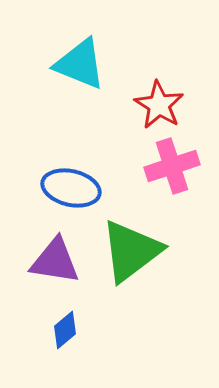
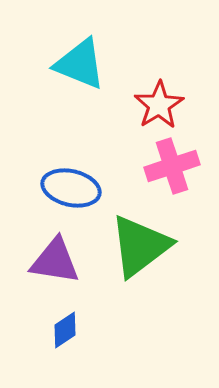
red star: rotated 9 degrees clockwise
green triangle: moved 9 px right, 5 px up
blue diamond: rotated 6 degrees clockwise
